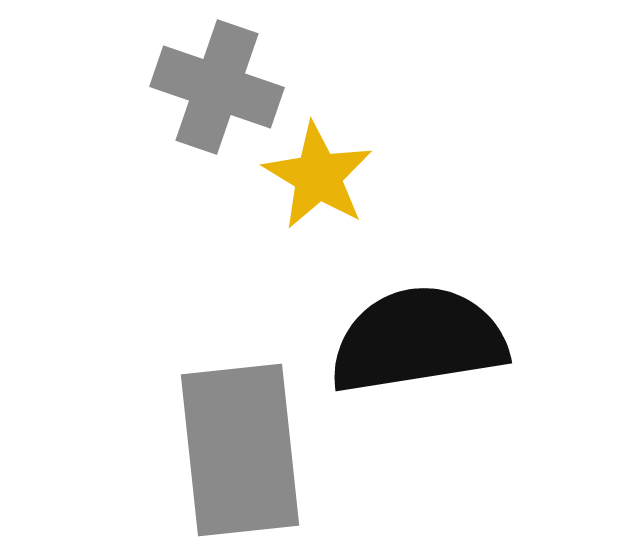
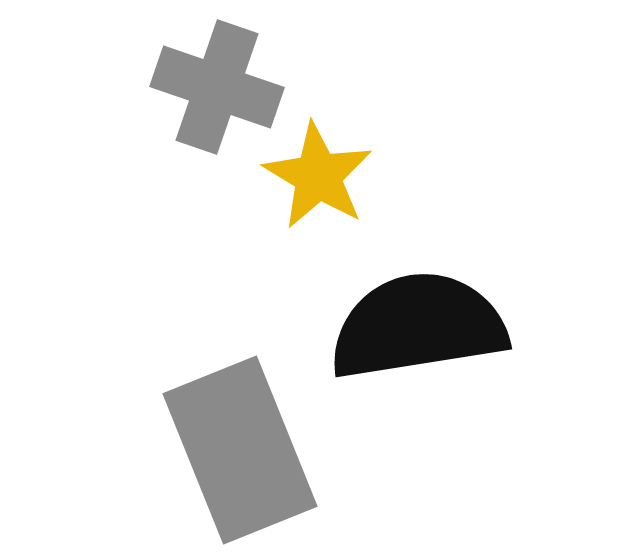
black semicircle: moved 14 px up
gray rectangle: rotated 16 degrees counterclockwise
